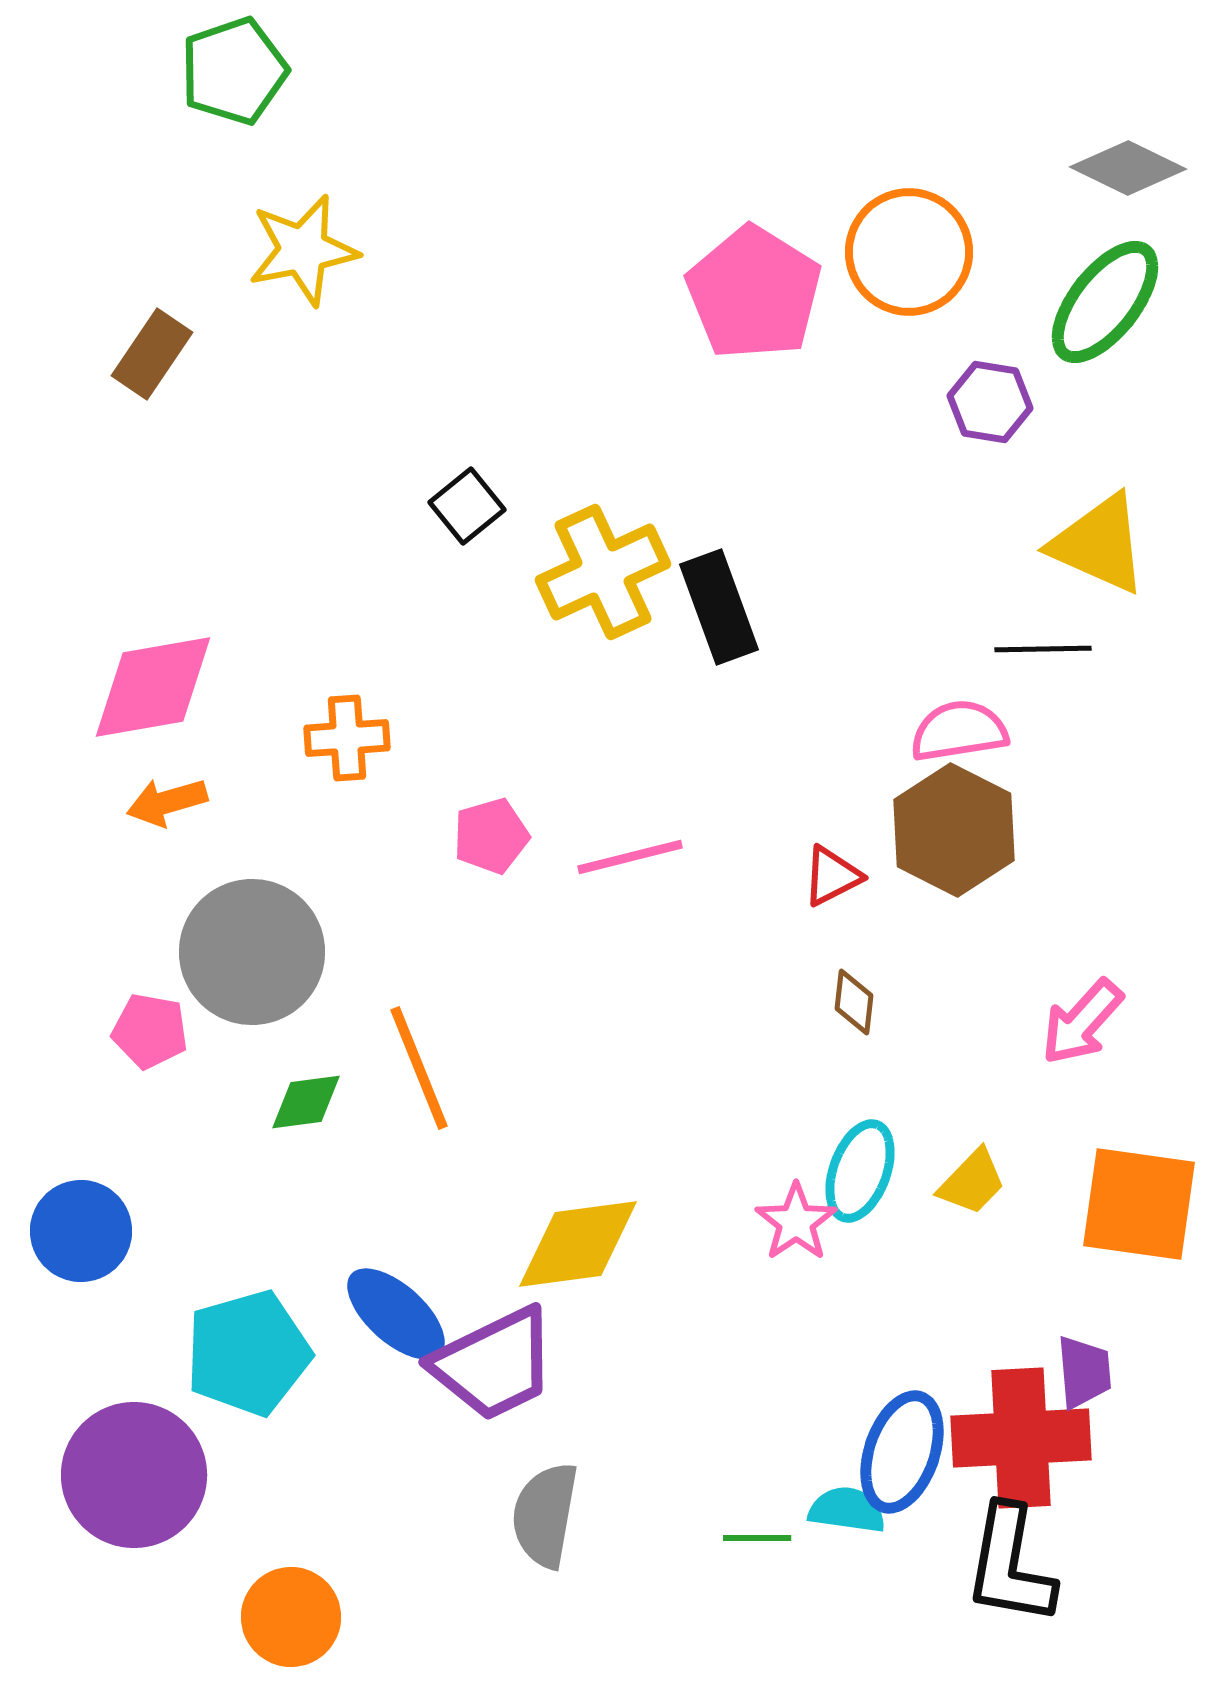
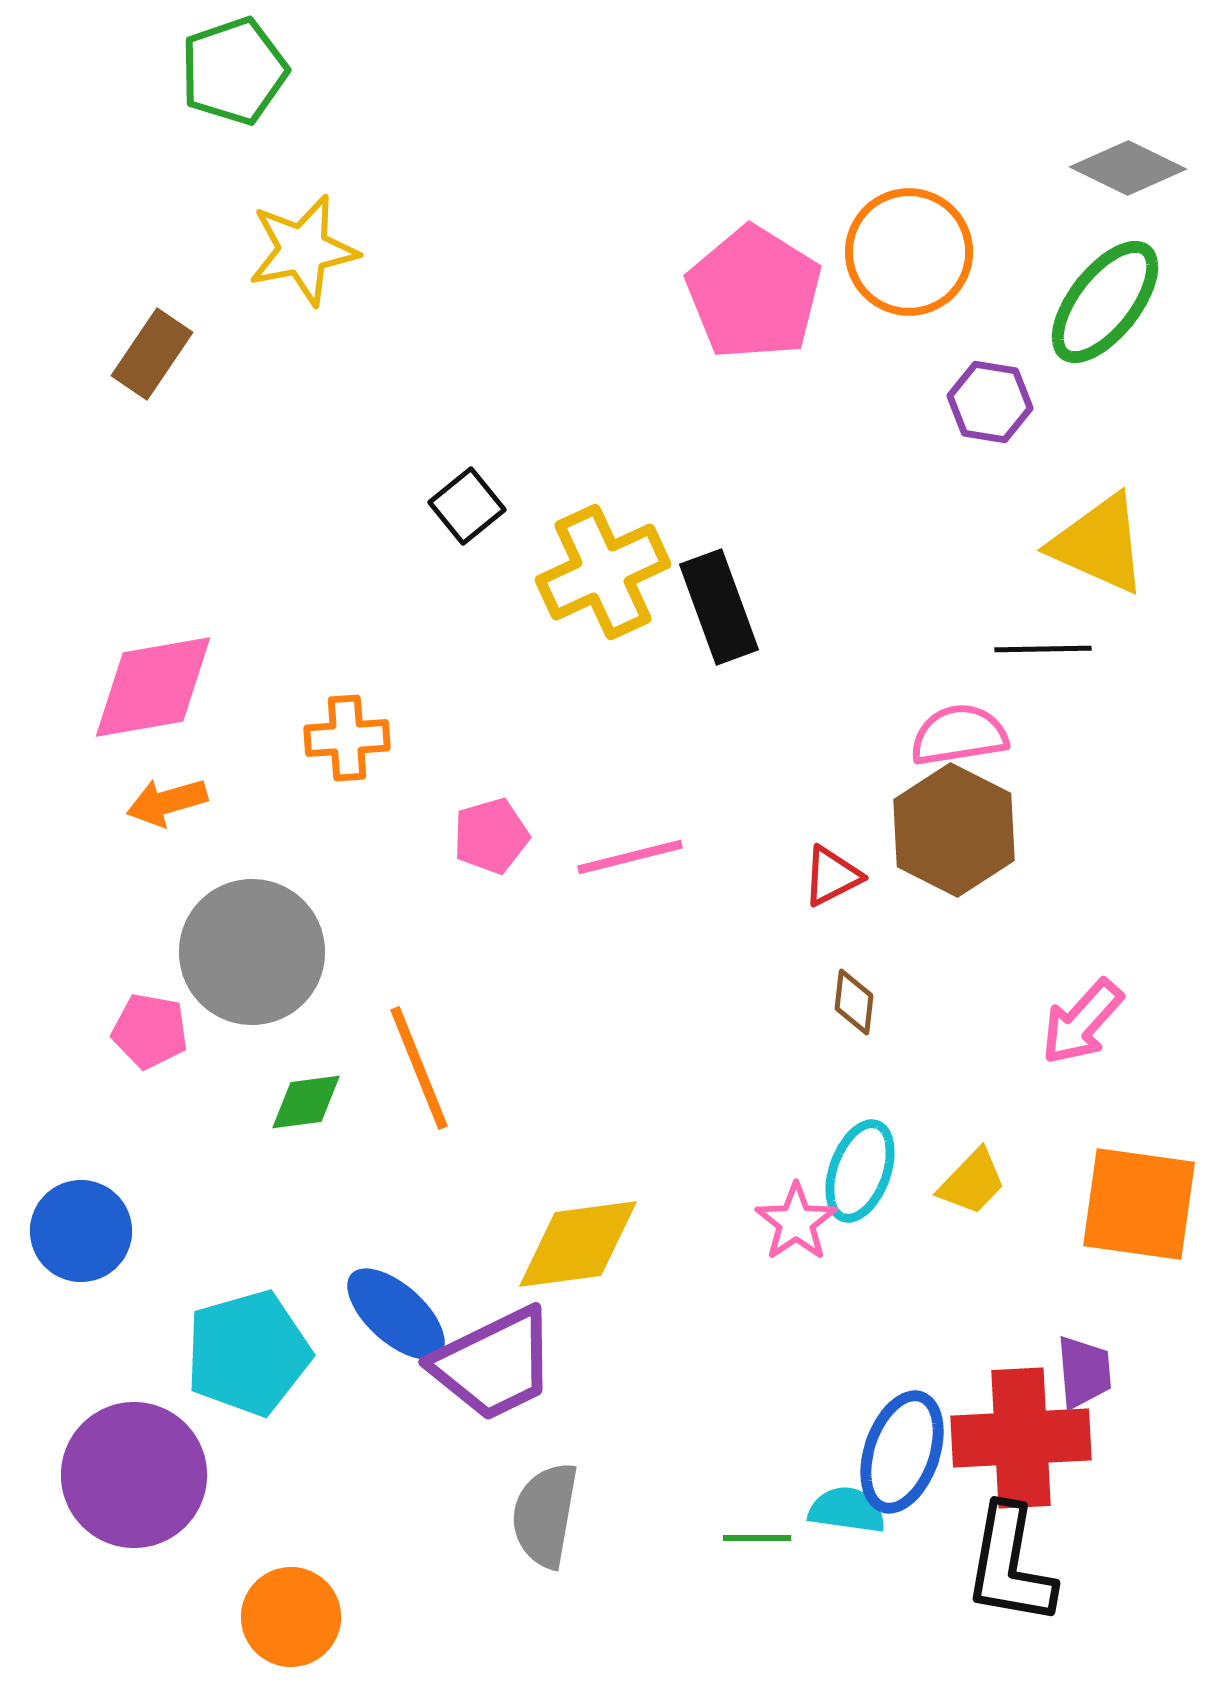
pink semicircle at (959, 731): moved 4 px down
